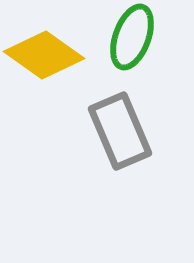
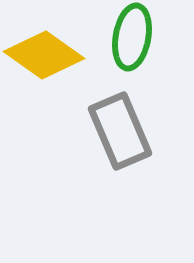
green ellipse: rotated 10 degrees counterclockwise
